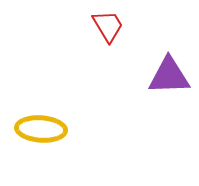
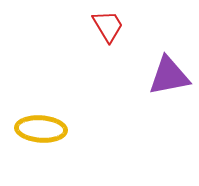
purple triangle: rotated 9 degrees counterclockwise
